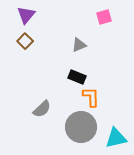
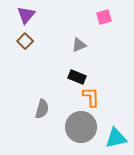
gray semicircle: rotated 30 degrees counterclockwise
